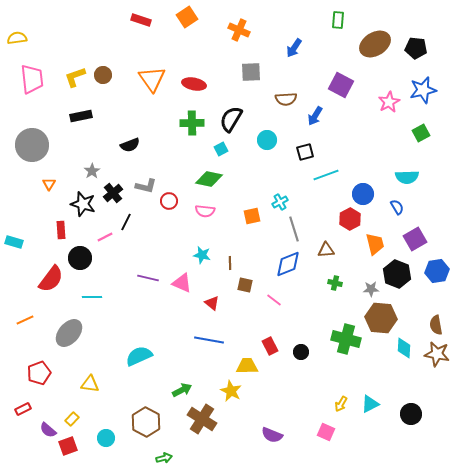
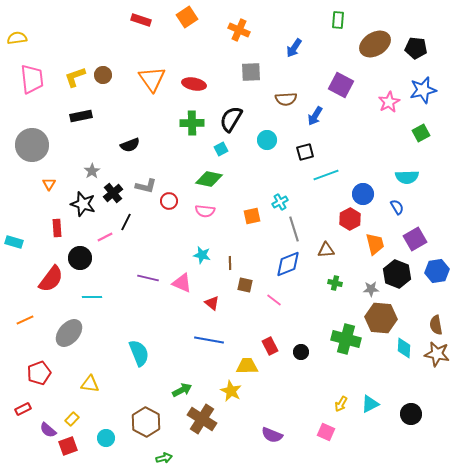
red rectangle at (61, 230): moved 4 px left, 2 px up
cyan semicircle at (139, 356): moved 3 px up; rotated 92 degrees clockwise
